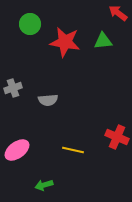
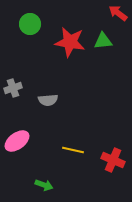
red star: moved 5 px right
red cross: moved 4 px left, 23 px down
pink ellipse: moved 9 px up
green arrow: rotated 144 degrees counterclockwise
